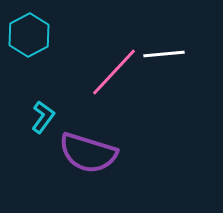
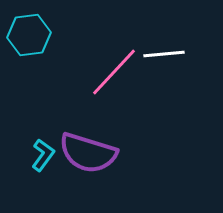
cyan hexagon: rotated 21 degrees clockwise
cyan L-shape: moved 38 px down
